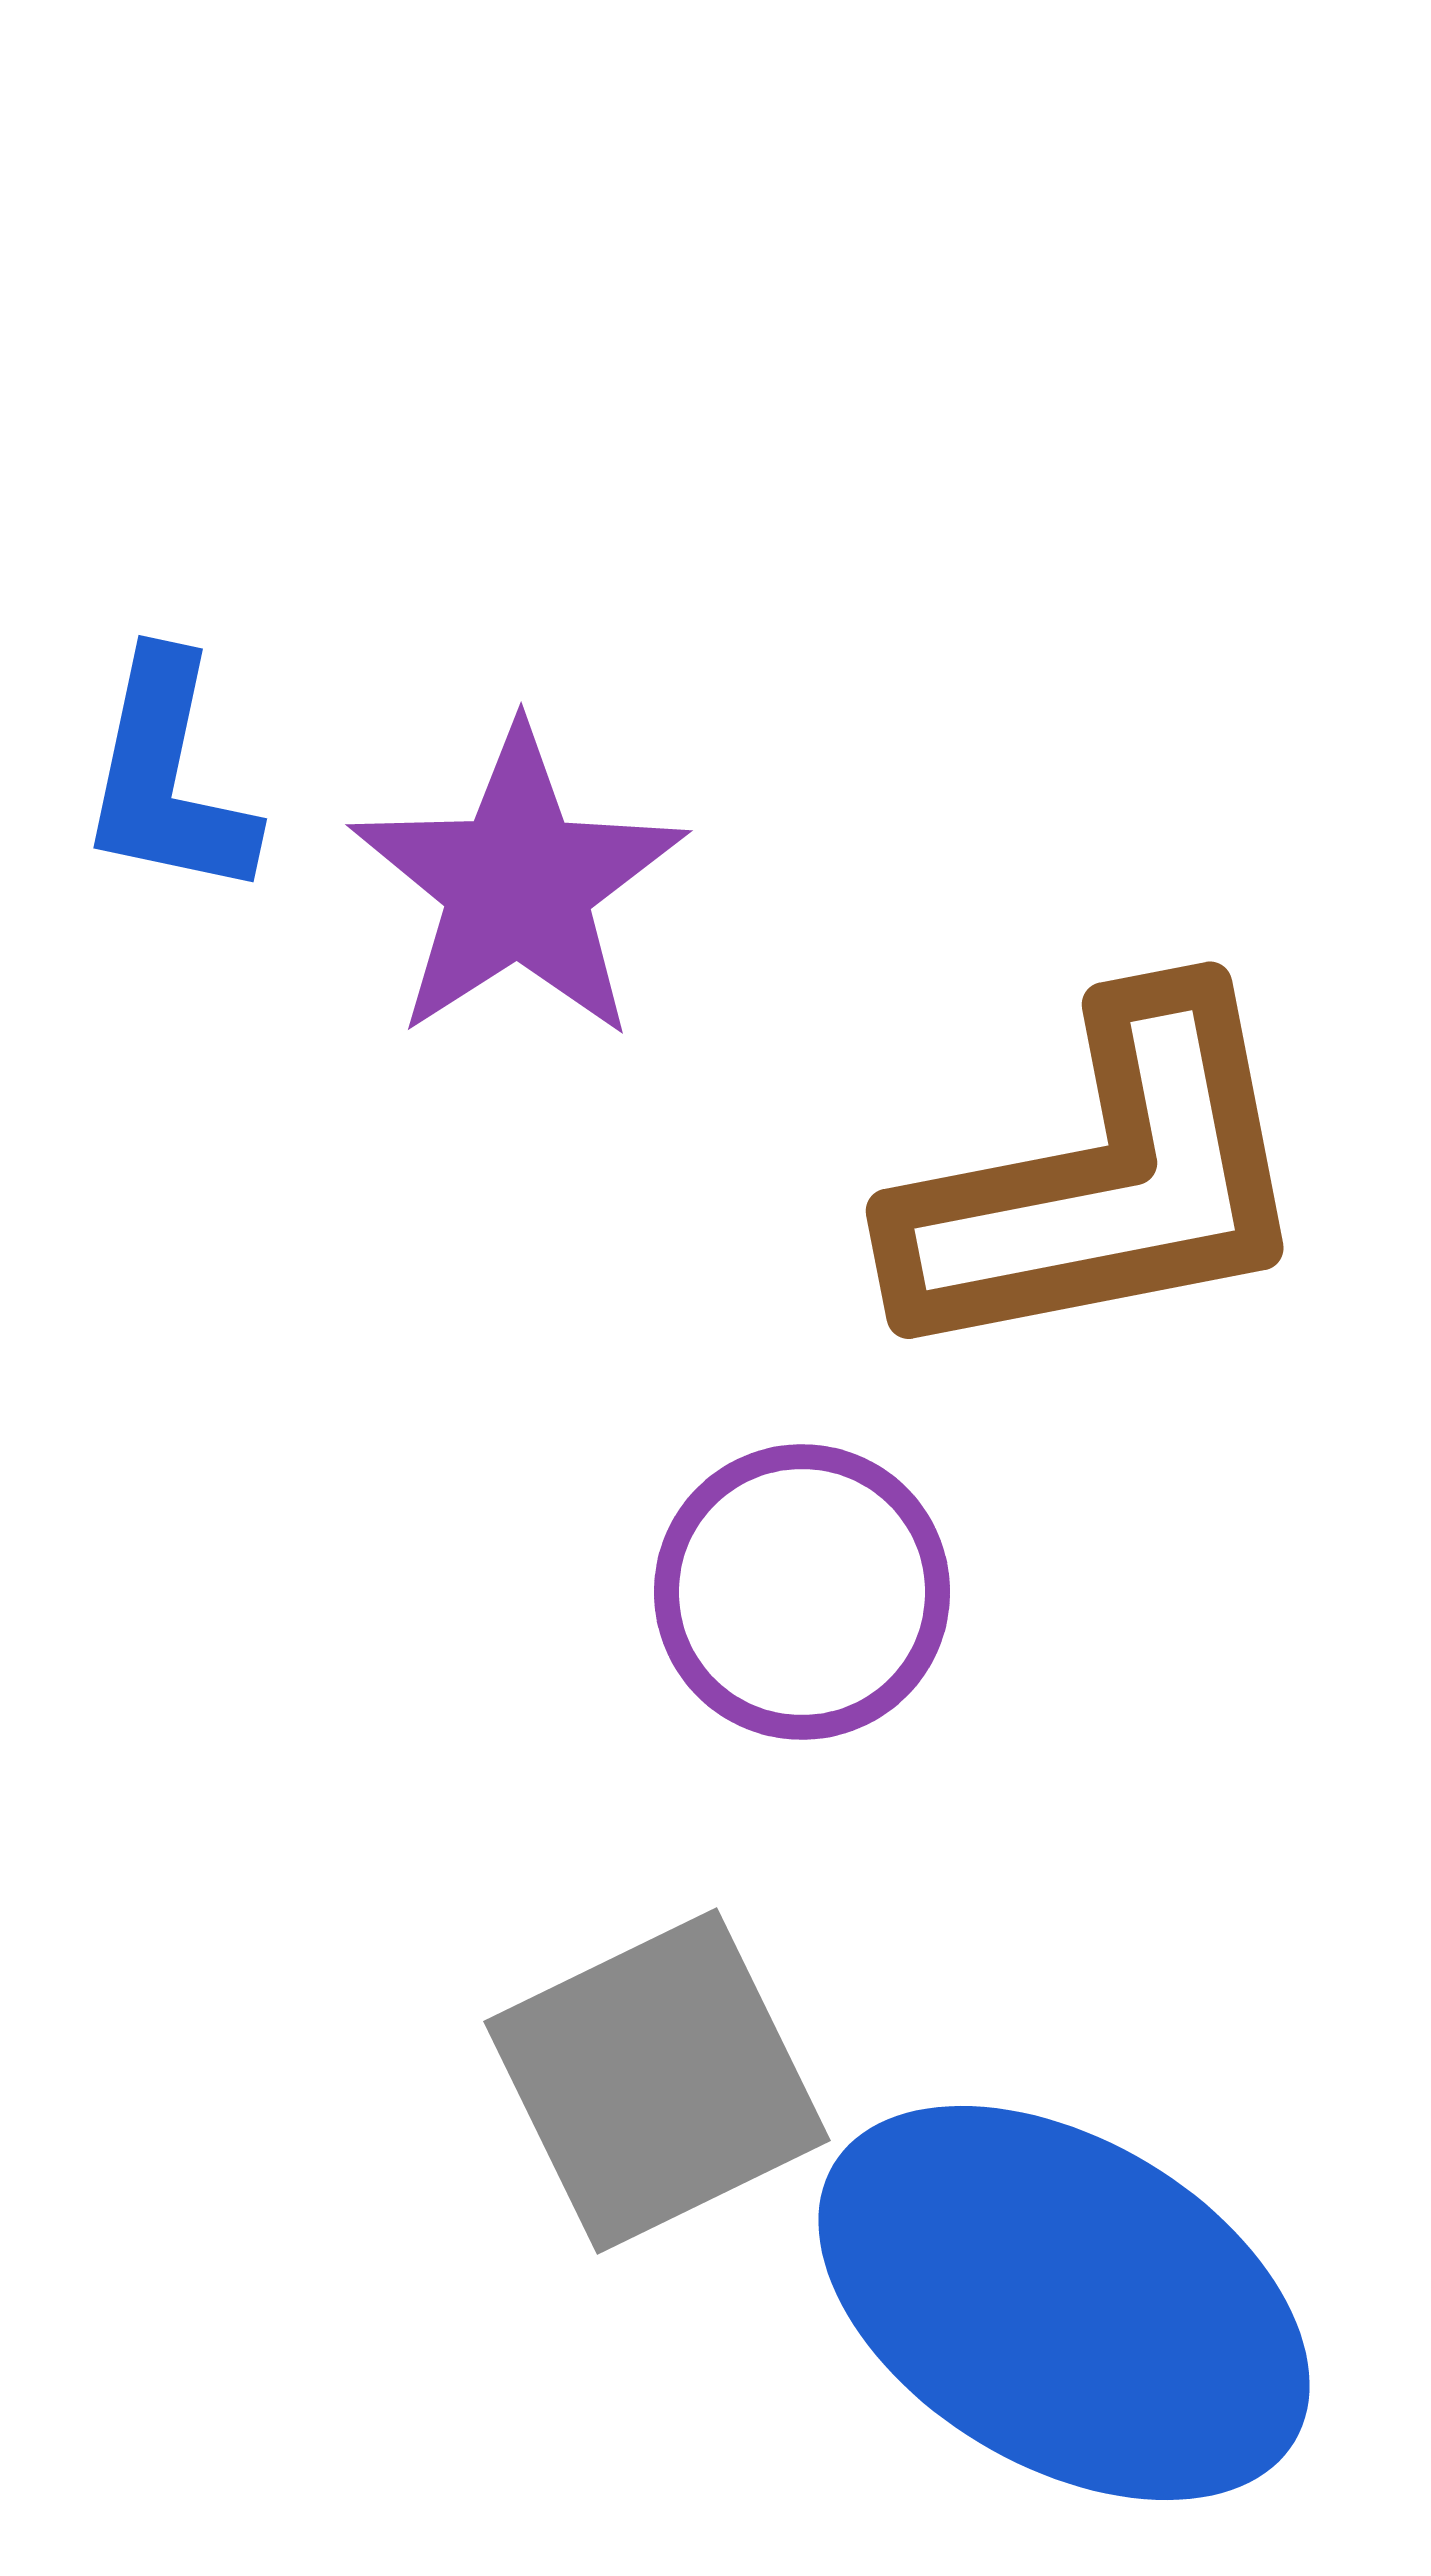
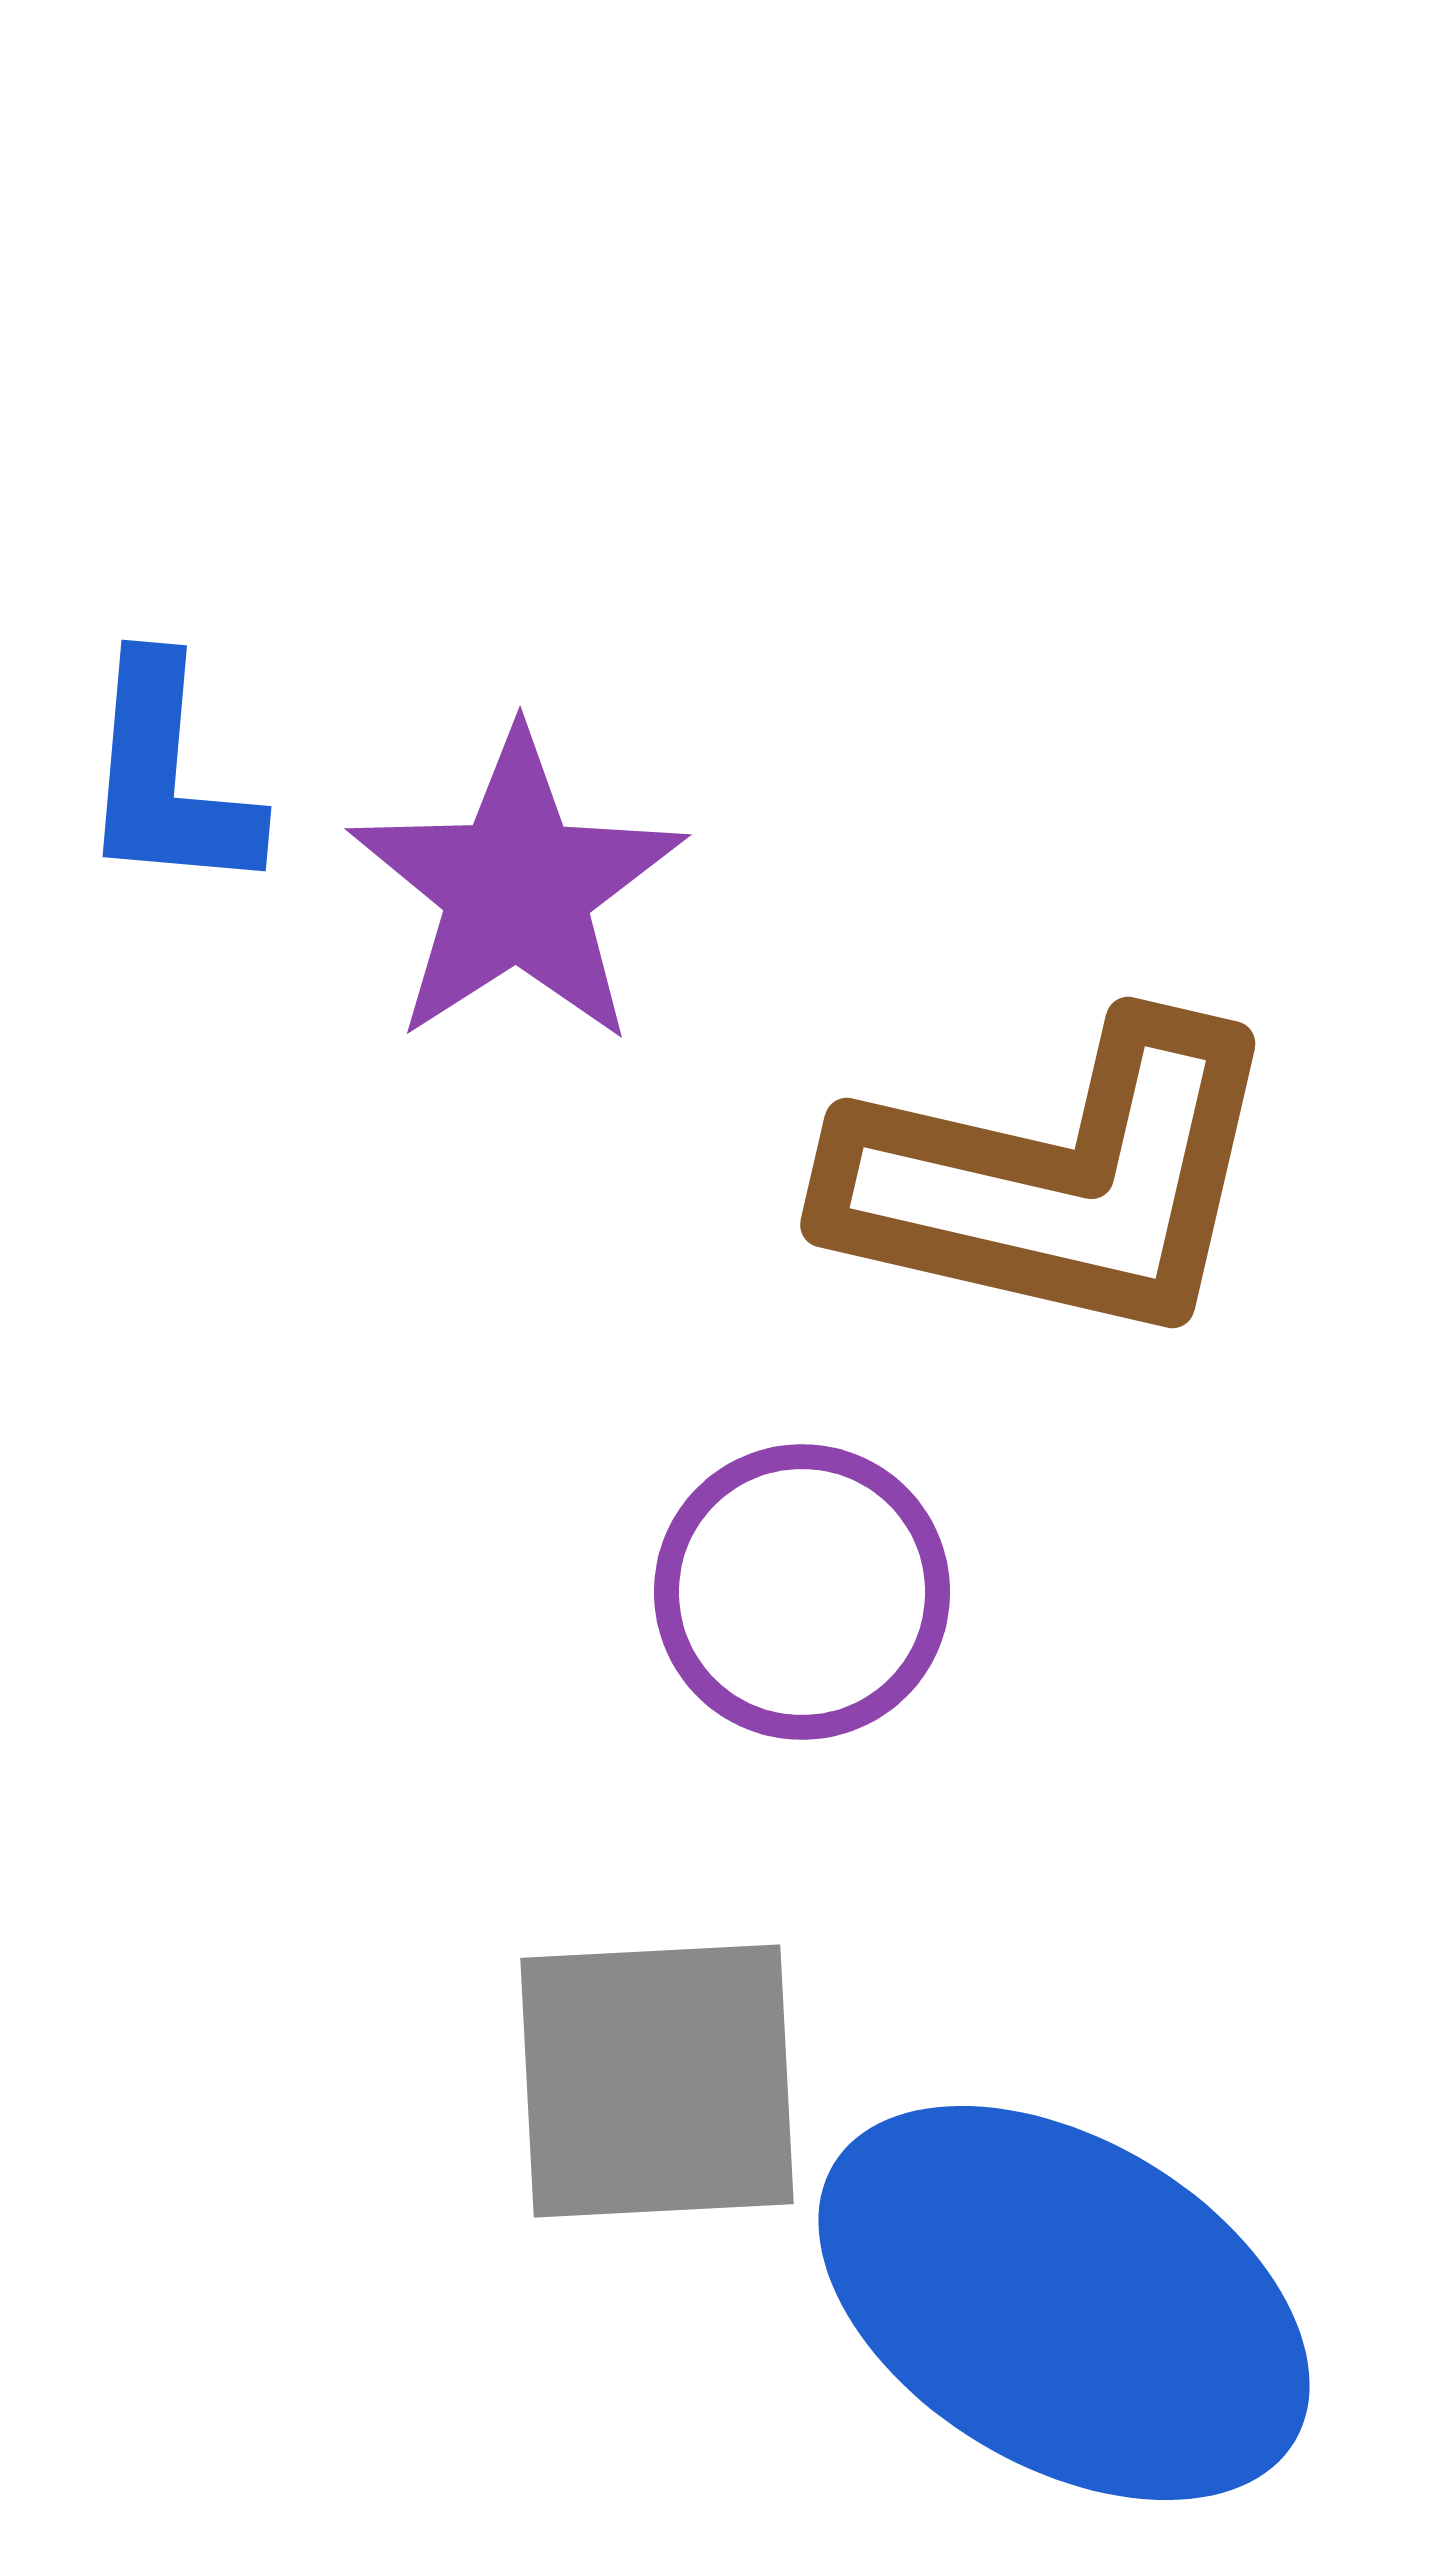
blue L-shape: rotated 7 degrees counterclockwise
purple star: moved 1 px left, 4 px down
brown L-shape: moved 48 px left; rotated 24 degrees clockwise
gray square: rotated 23 degrees clockwise
